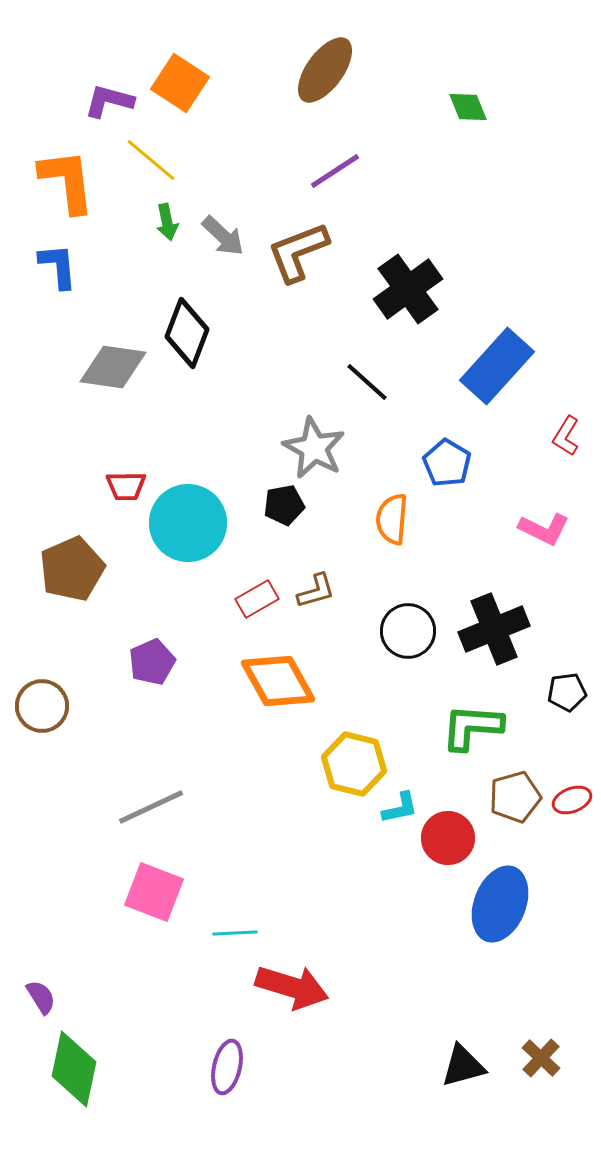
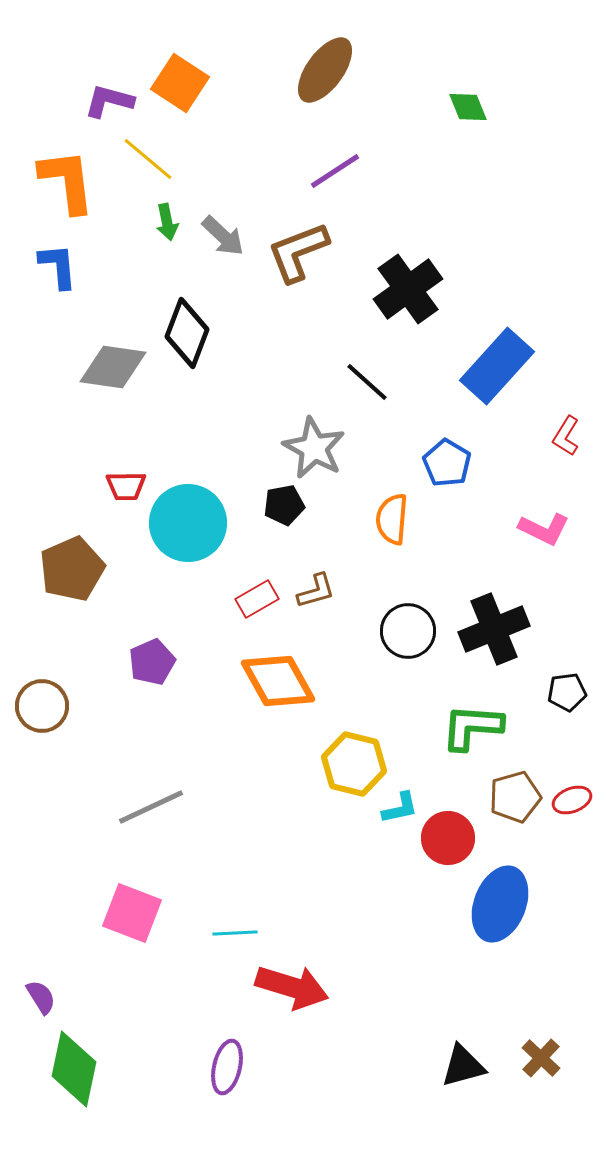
yellow line at (151, 160): moved 3 px left, 1 px up
pink square at (154, 892): moved 22 px left, 21 px down
